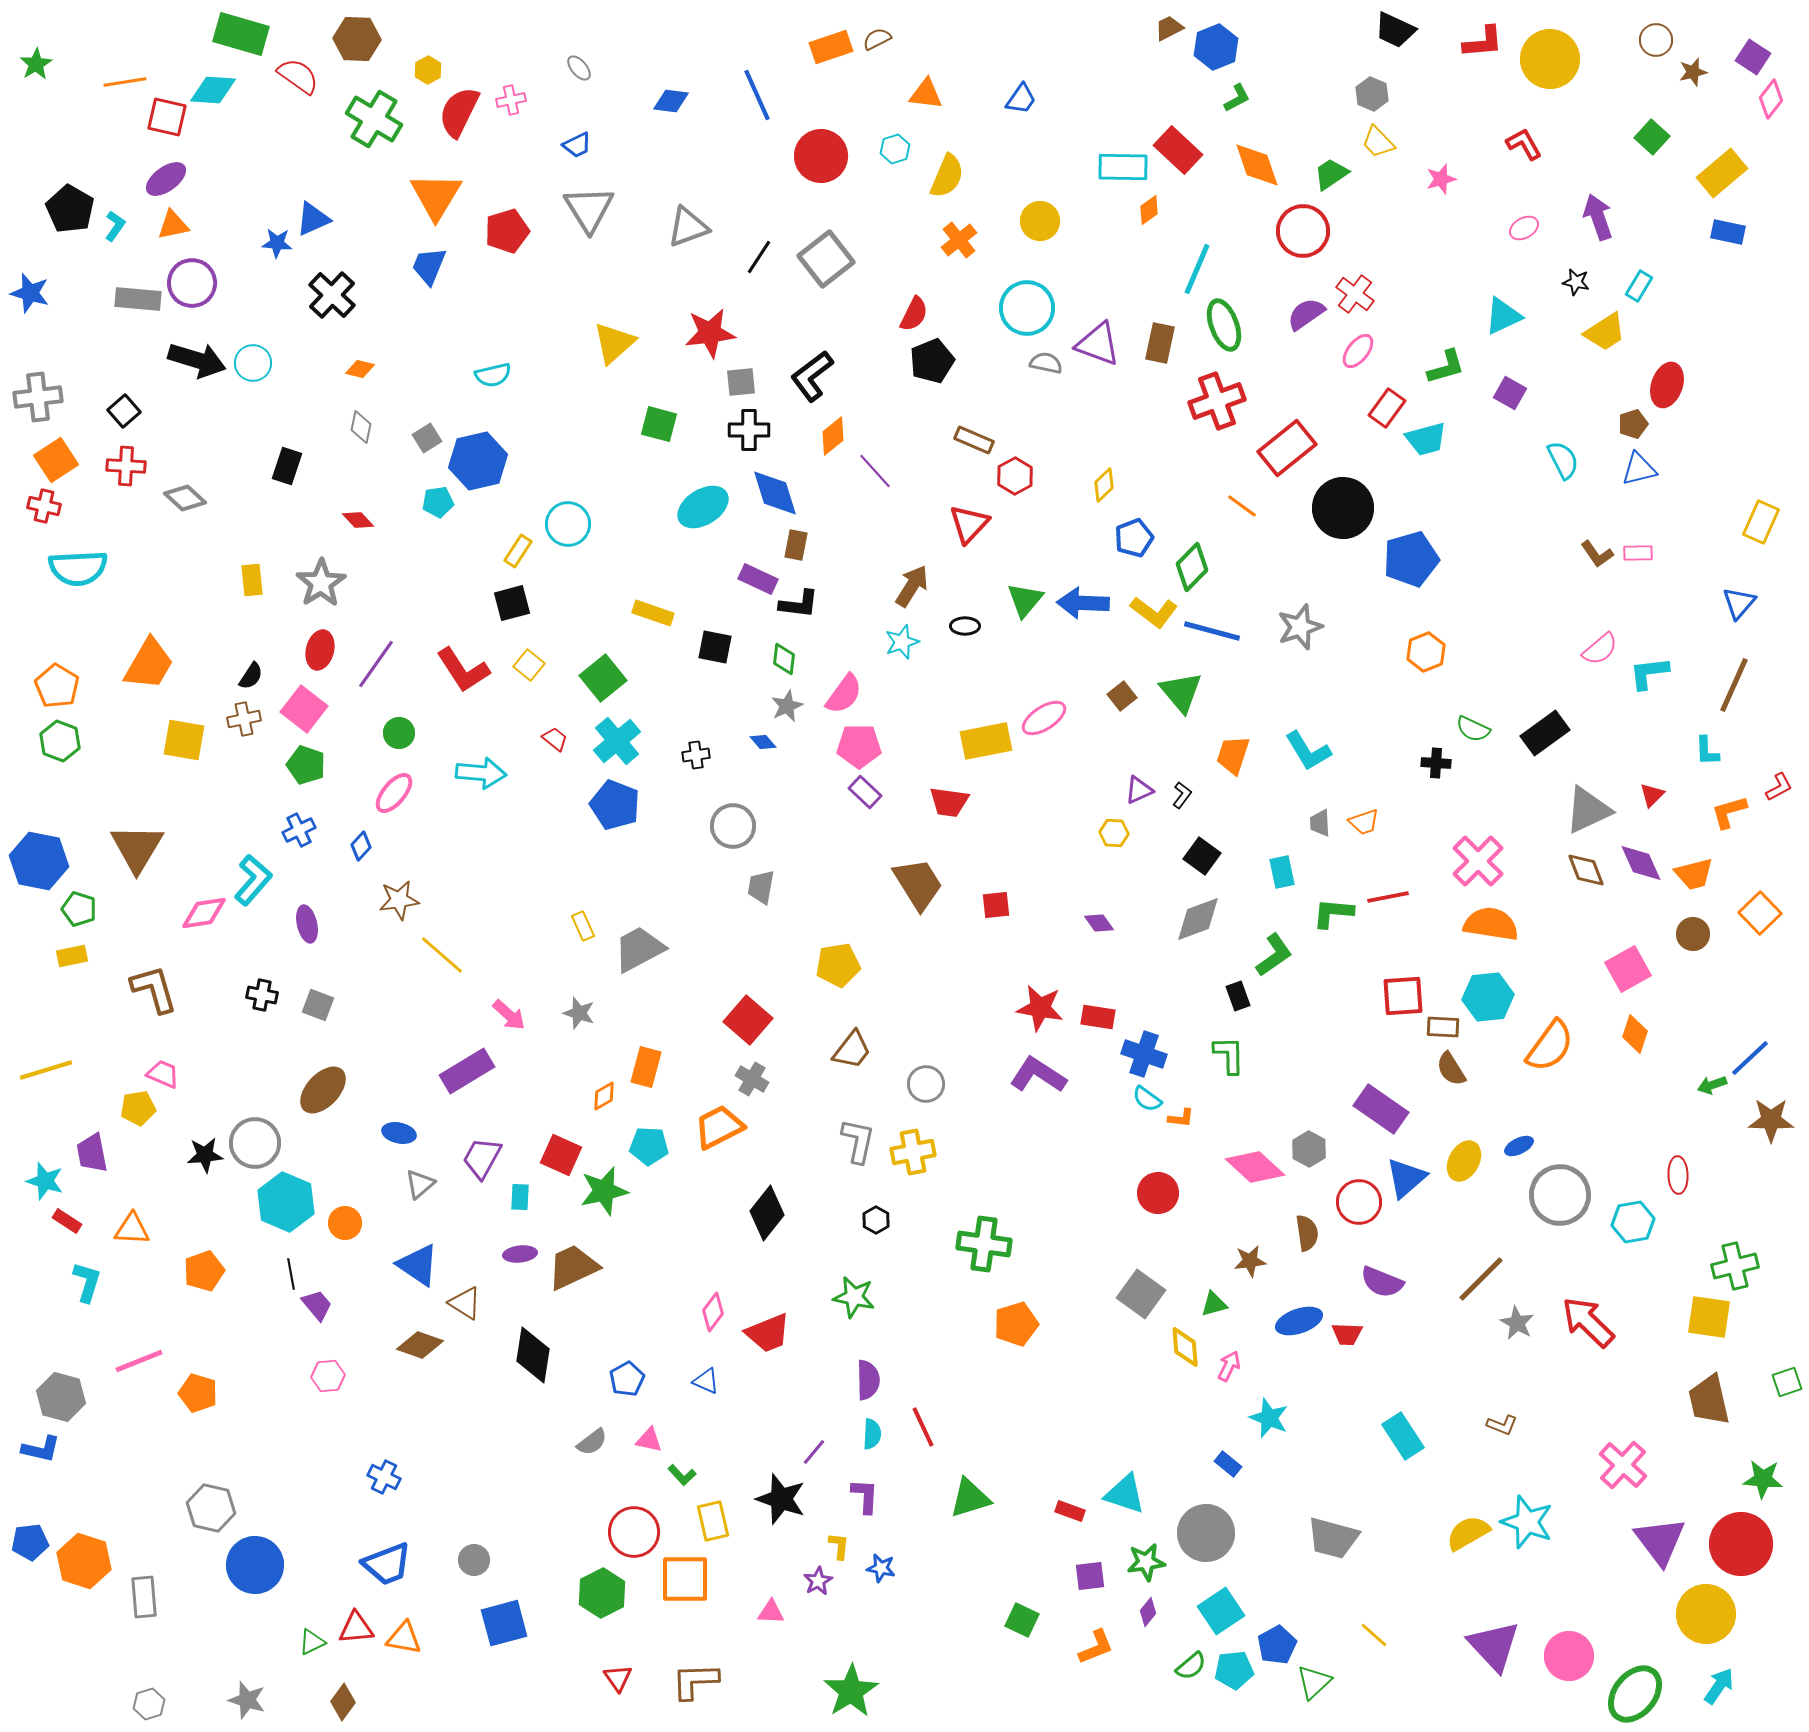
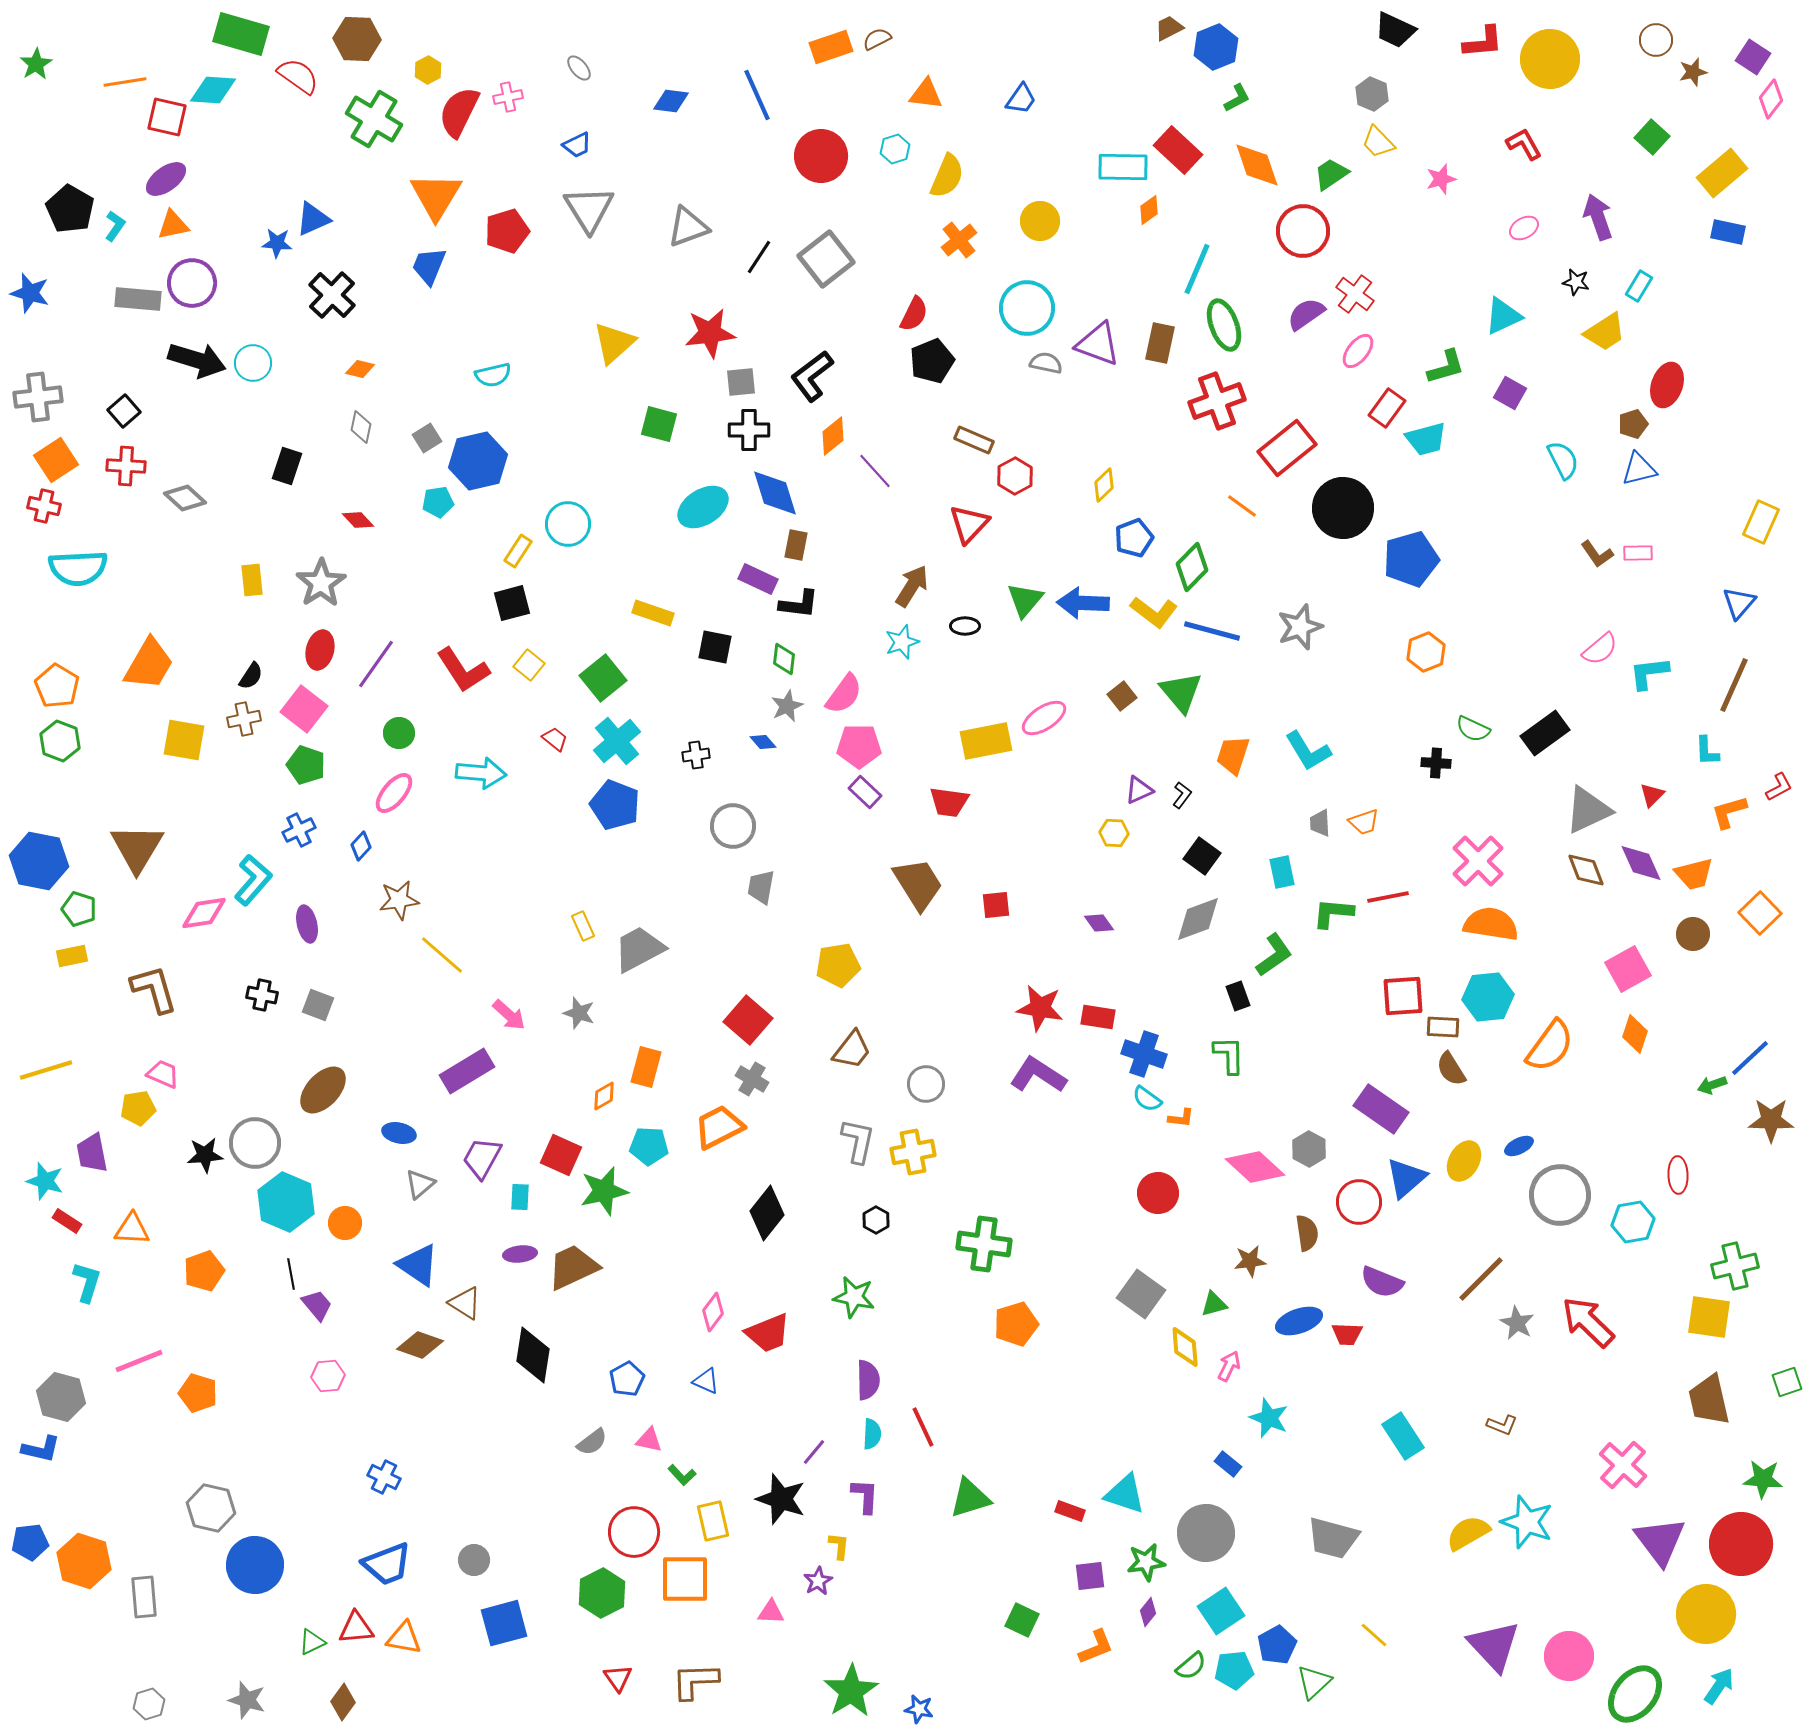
pink cross at (511, 100): moved 3 px left, 3 px up
blue star at (881, 1568): moved 38 px right, 141 px down
